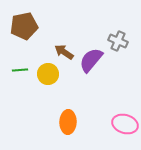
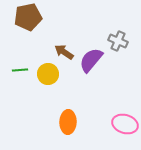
brown pentagon: moved 4 px right, 9 px up
